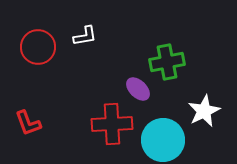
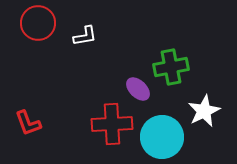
red circle: moved 24 px up
green cross: moved 4 px right, 5 px down
cyan circle: moved 1 px left, 3 px up
